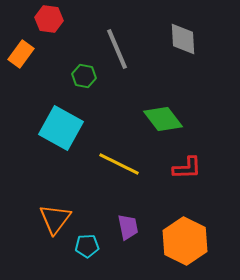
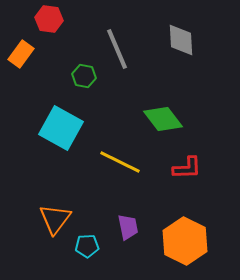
gray diamond: moved 2 px left, 1 px down
yellow line: moved 1 px right, 2 px up
